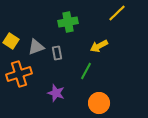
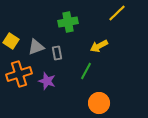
purple star: moved 9 px left, 12 px up
